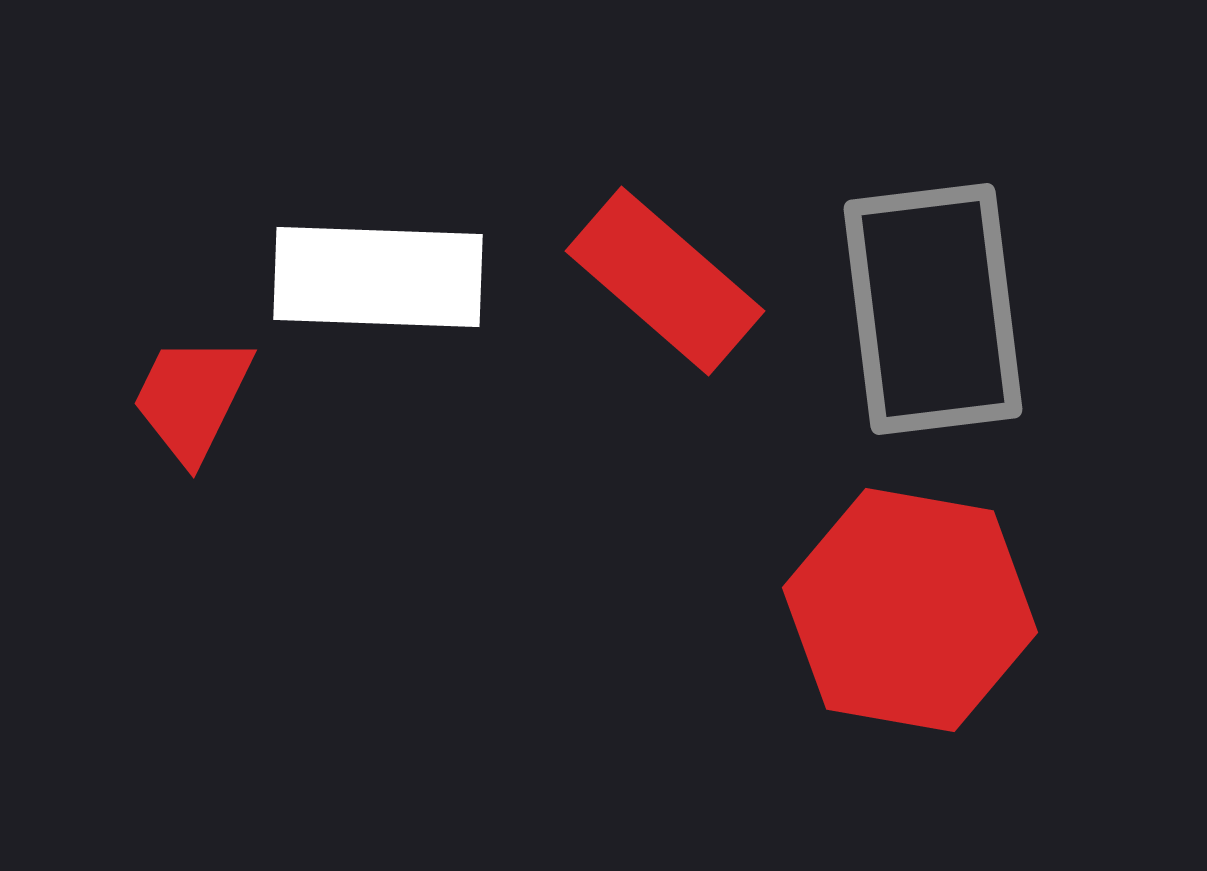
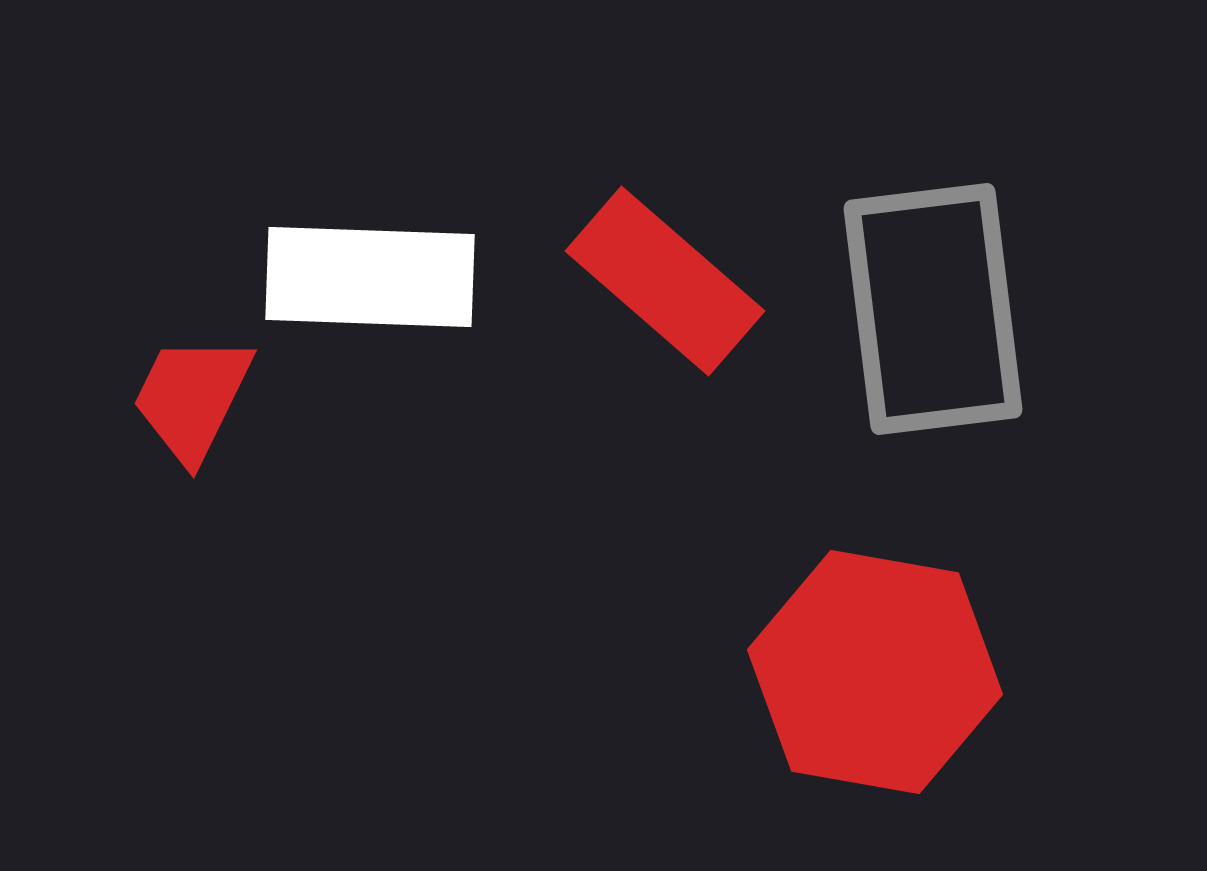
white rectangle: moved 8 px left
red hexagon: moved 35 px left, 62 px down
